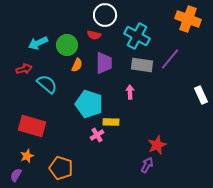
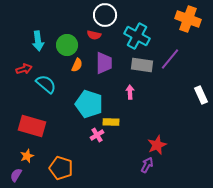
cyan arrow: moved 2 px up; rotated 72 degrees counterclockwise
cyan semicircle: moved 1 px left
